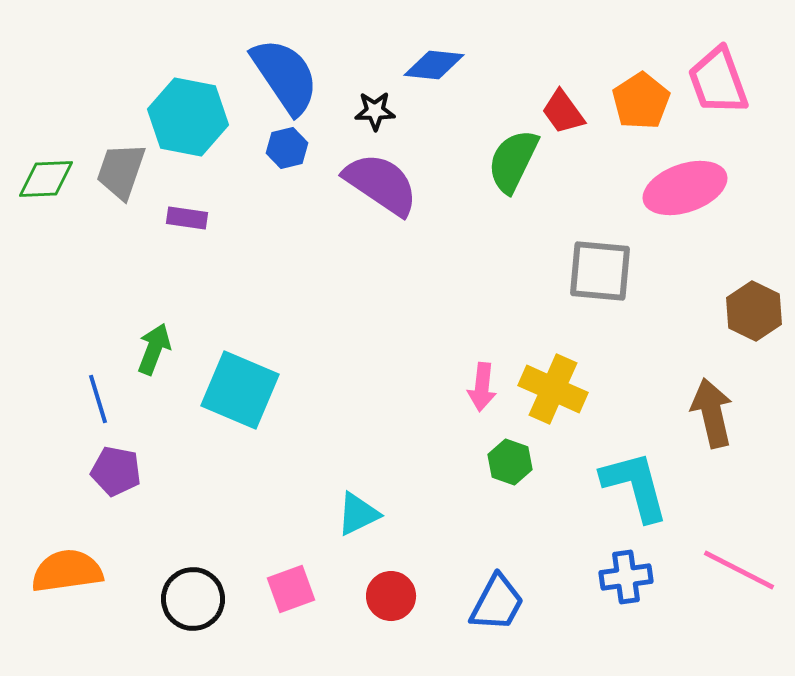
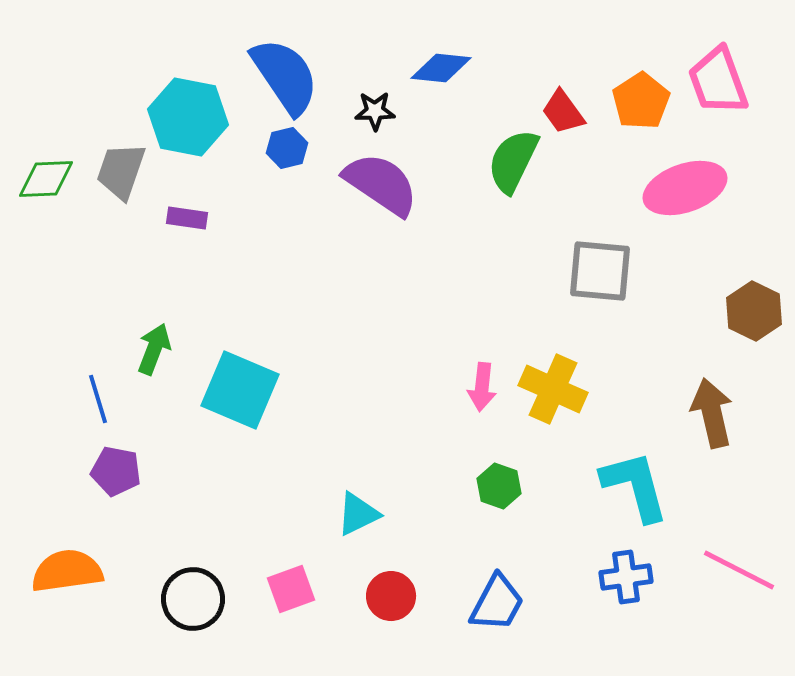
blue diamond: moved 7 px right, 3 px down
green hexagon: moved 11 px left, 24 px down
